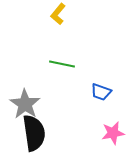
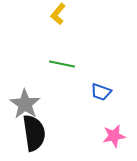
pink star: moved 1 px right, 3 px down
